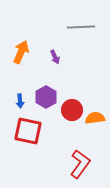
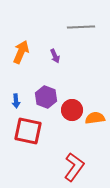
purple arrow: moved 1 px up
purple hexagon: rotated 10 degrees counterclockwise
blue arrow: moved 4 px left
red L-shape: moved 6 px left, 3 px down
